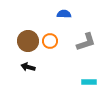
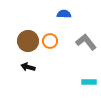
gray L-shape: rotated 110 degrees counterclockwise
